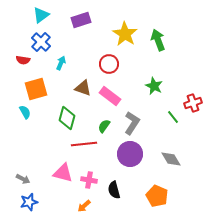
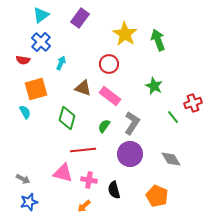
purple rectangle: moved 1 px left, 2 px up; rotated 36 degrees counterclockwise
red line: moved 1 px left, 6 px down
